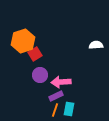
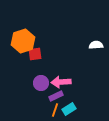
red square: rotated 24 degrees clockwise
purple circle: moved 1 px right, 8 px down
cyan rectangle: rotated 48 degrees clockwise
